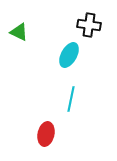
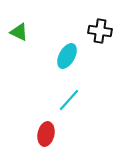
black cross: moved 11 px right, 6 px down
cyan ellipse: moved 2 px left, 1 px down
cyan line: moved 2 px left, 1 px down; rotated 30 degrees clockwise
